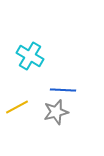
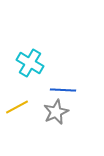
cyan cross: moved 7 px down
gray star: rotated 10 degrees counterclockwise
